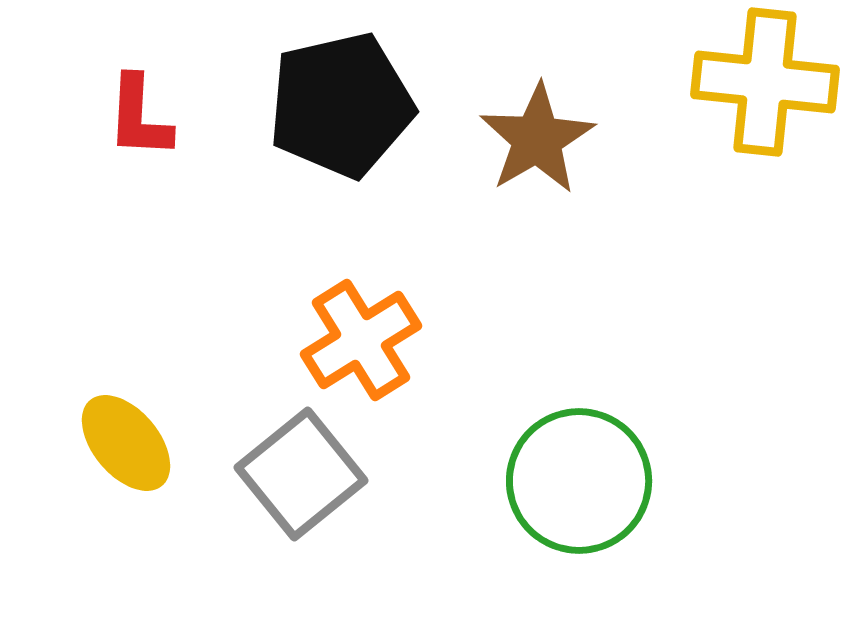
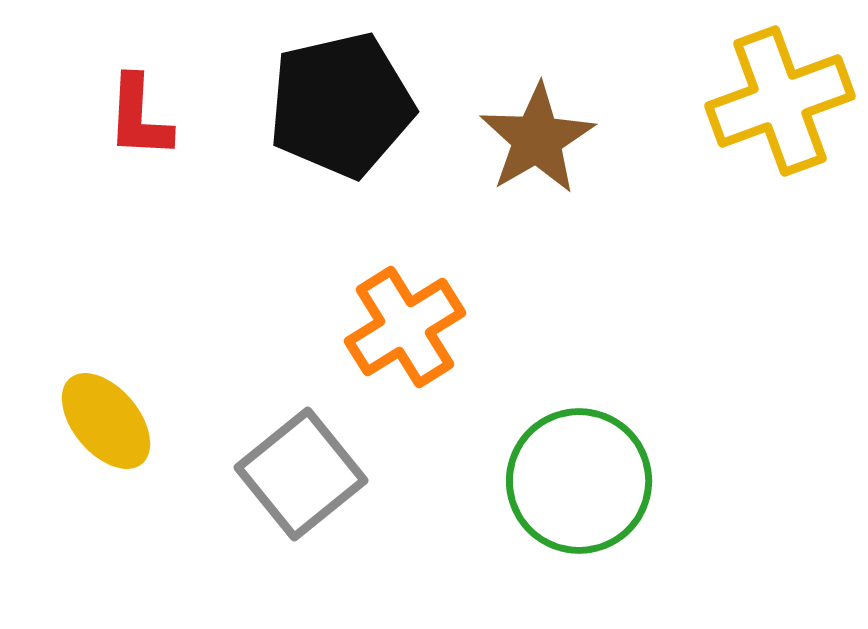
yellow cross: moved 15 px right, 19 px down; rotated 26 degrees counterclockwise
orange cross: moved 44 px right, 13 px up
yellow ellipse: moved 20 px left, 22 px up
